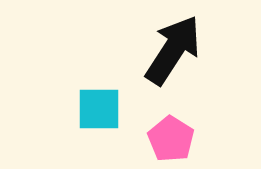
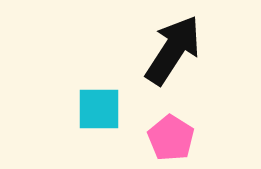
pink pentagon: moved 1 px up
